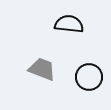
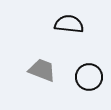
gray trapezoid: moved 1 px down
